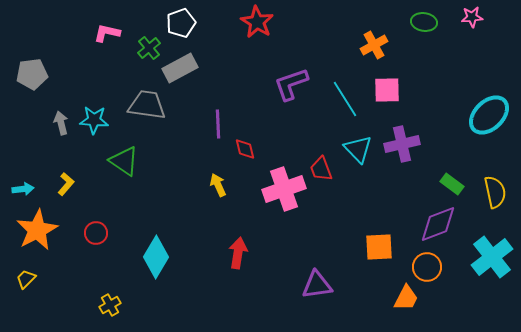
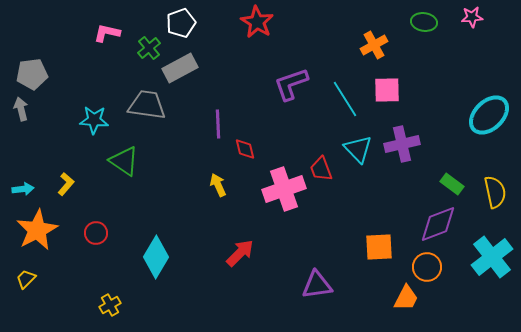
gray arrow: moved 40 px left, 14 px up
red arrow: moved 2 px right; rotated 36 degrees clockwise
